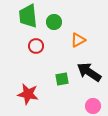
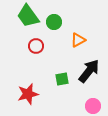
green trapezoid: rotated 30 degrees counterclockwise
black arrow: moved 1 px up; rotated 95 degrees clockwise
red star: rotated 25 degrees counterclockwise
